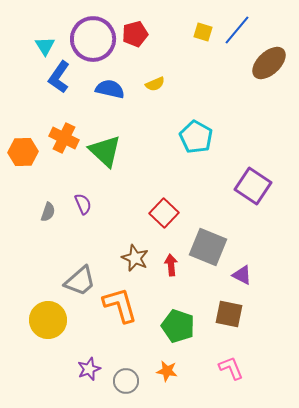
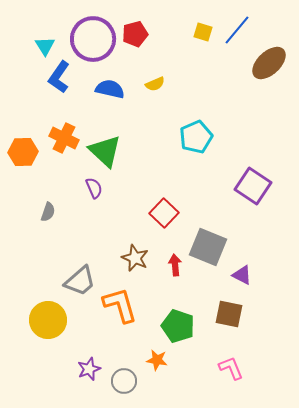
cyan pentagon: rotated 20 degrees clockwise
purple semicircle: moved 11 px right, 16 px up
red arrow: moved 4 px right
orange star: moved 10 px left, 11 px up
gray circle: moved 2 px left
